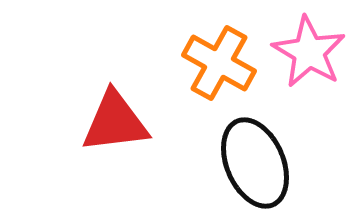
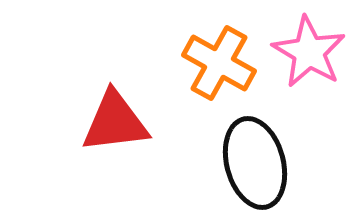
black ellipse: rotated 8 degrees clockwise
